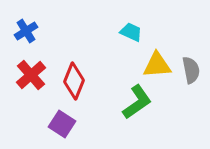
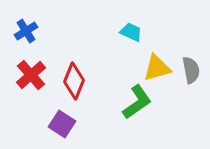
yellow triangle: moved 3 px down; rotated 12 degrees counterclockwise
